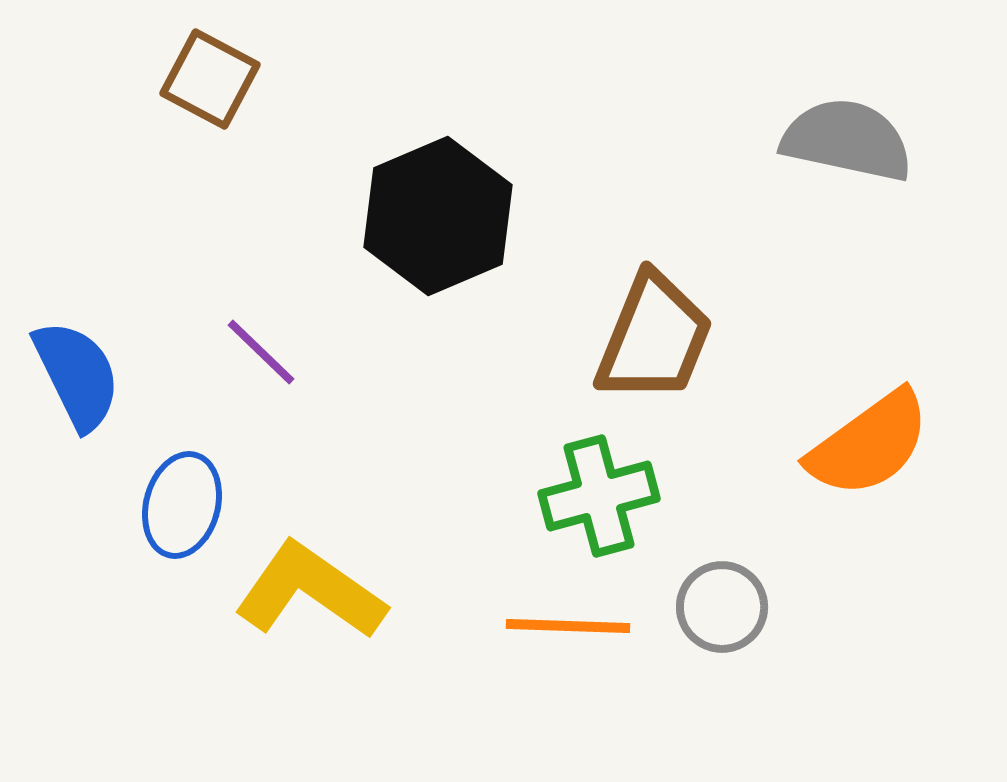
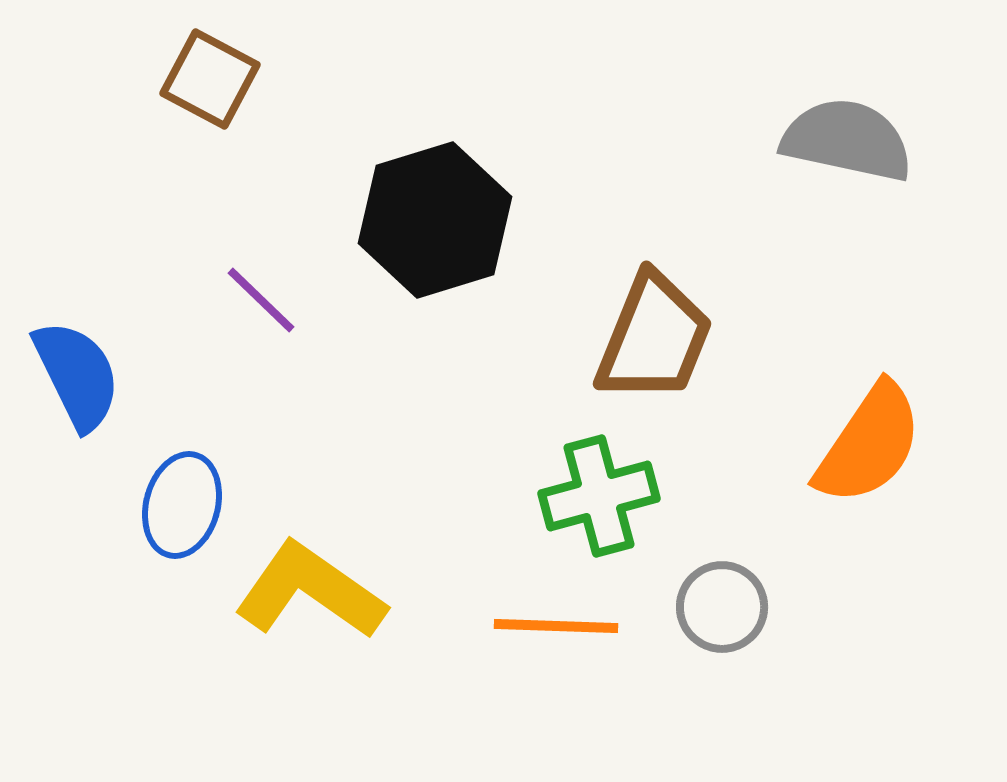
black hexagon: moved 3 px left, 4 px down; rotated 6 degrees clockwise
purple line: moved 52 px up
orange semicircle: rotated 20 degrees counterclockwise
orange line: moved 12 px left
